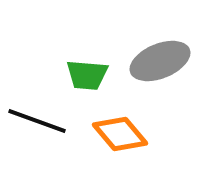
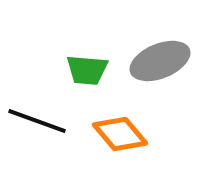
green trapezoid: moved 5 px up
